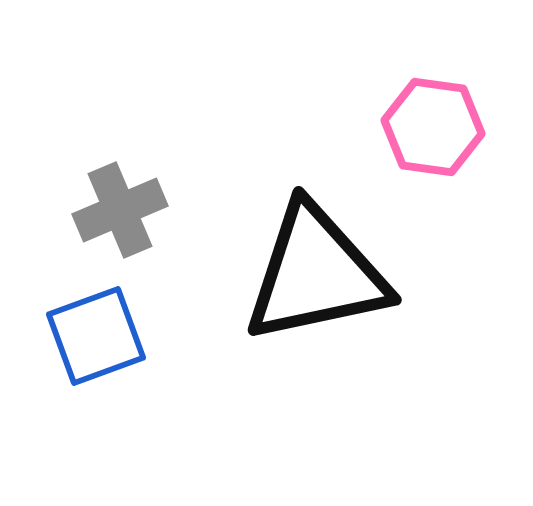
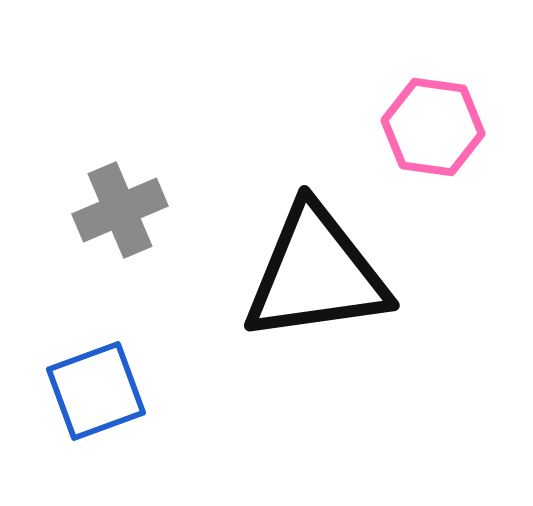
black triangle: rotated 4 degrees clockwise
blue square: moved 55 px down
